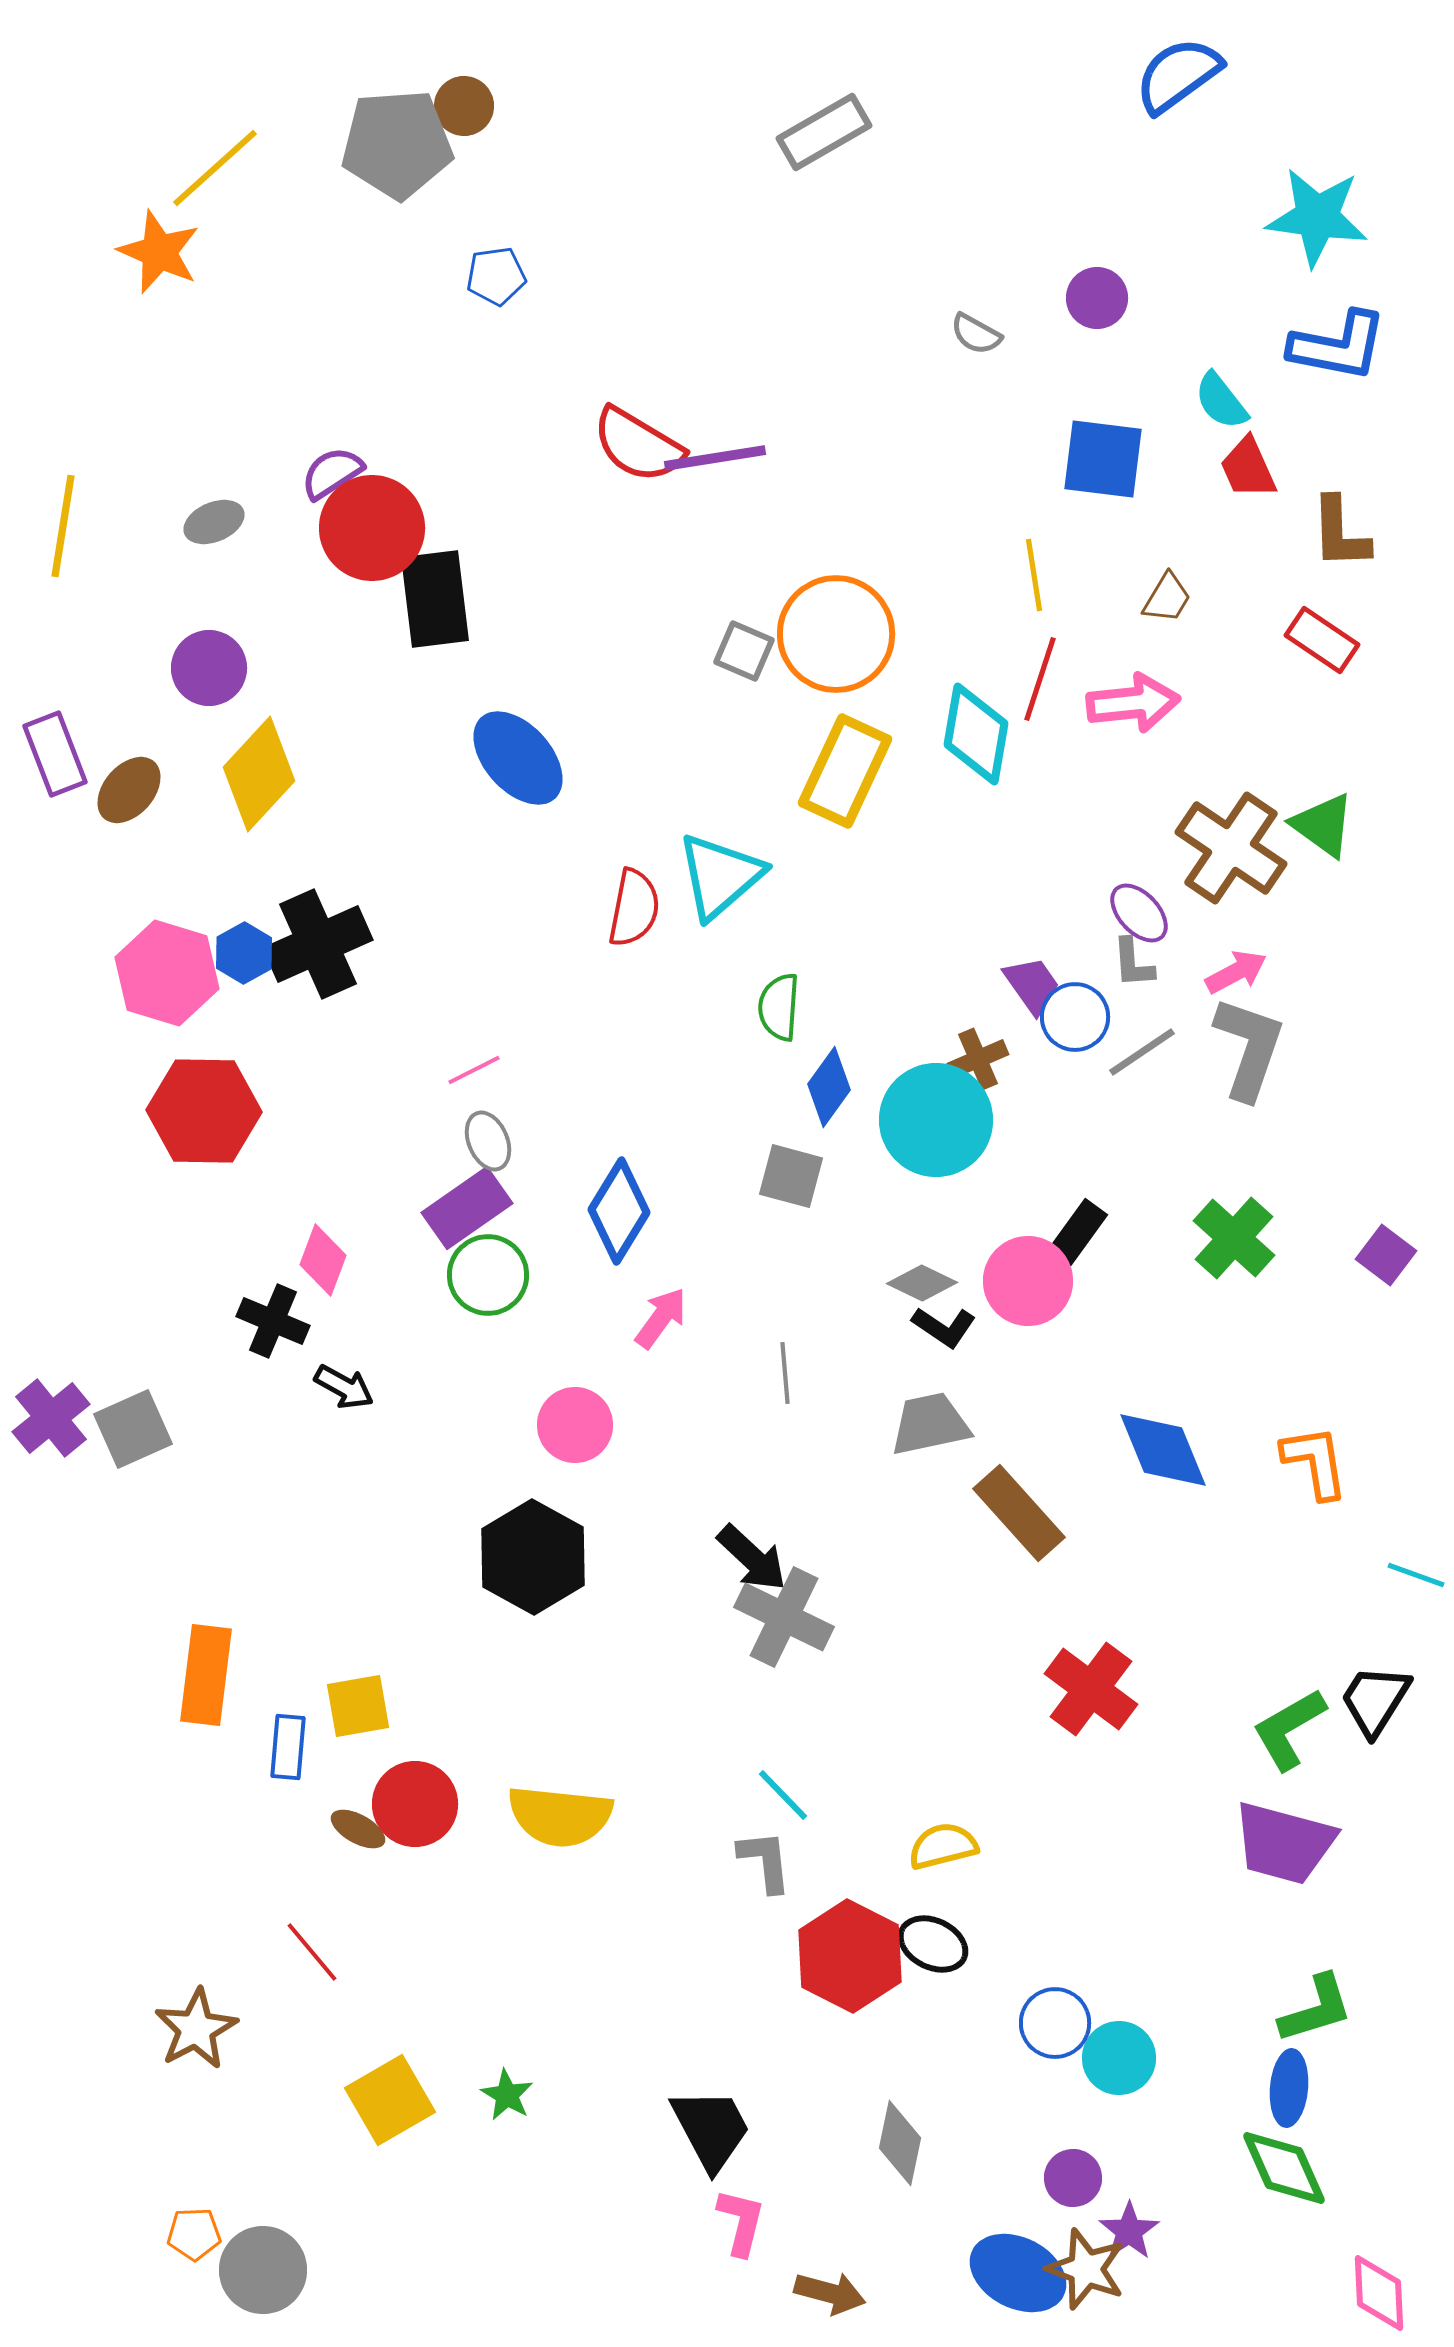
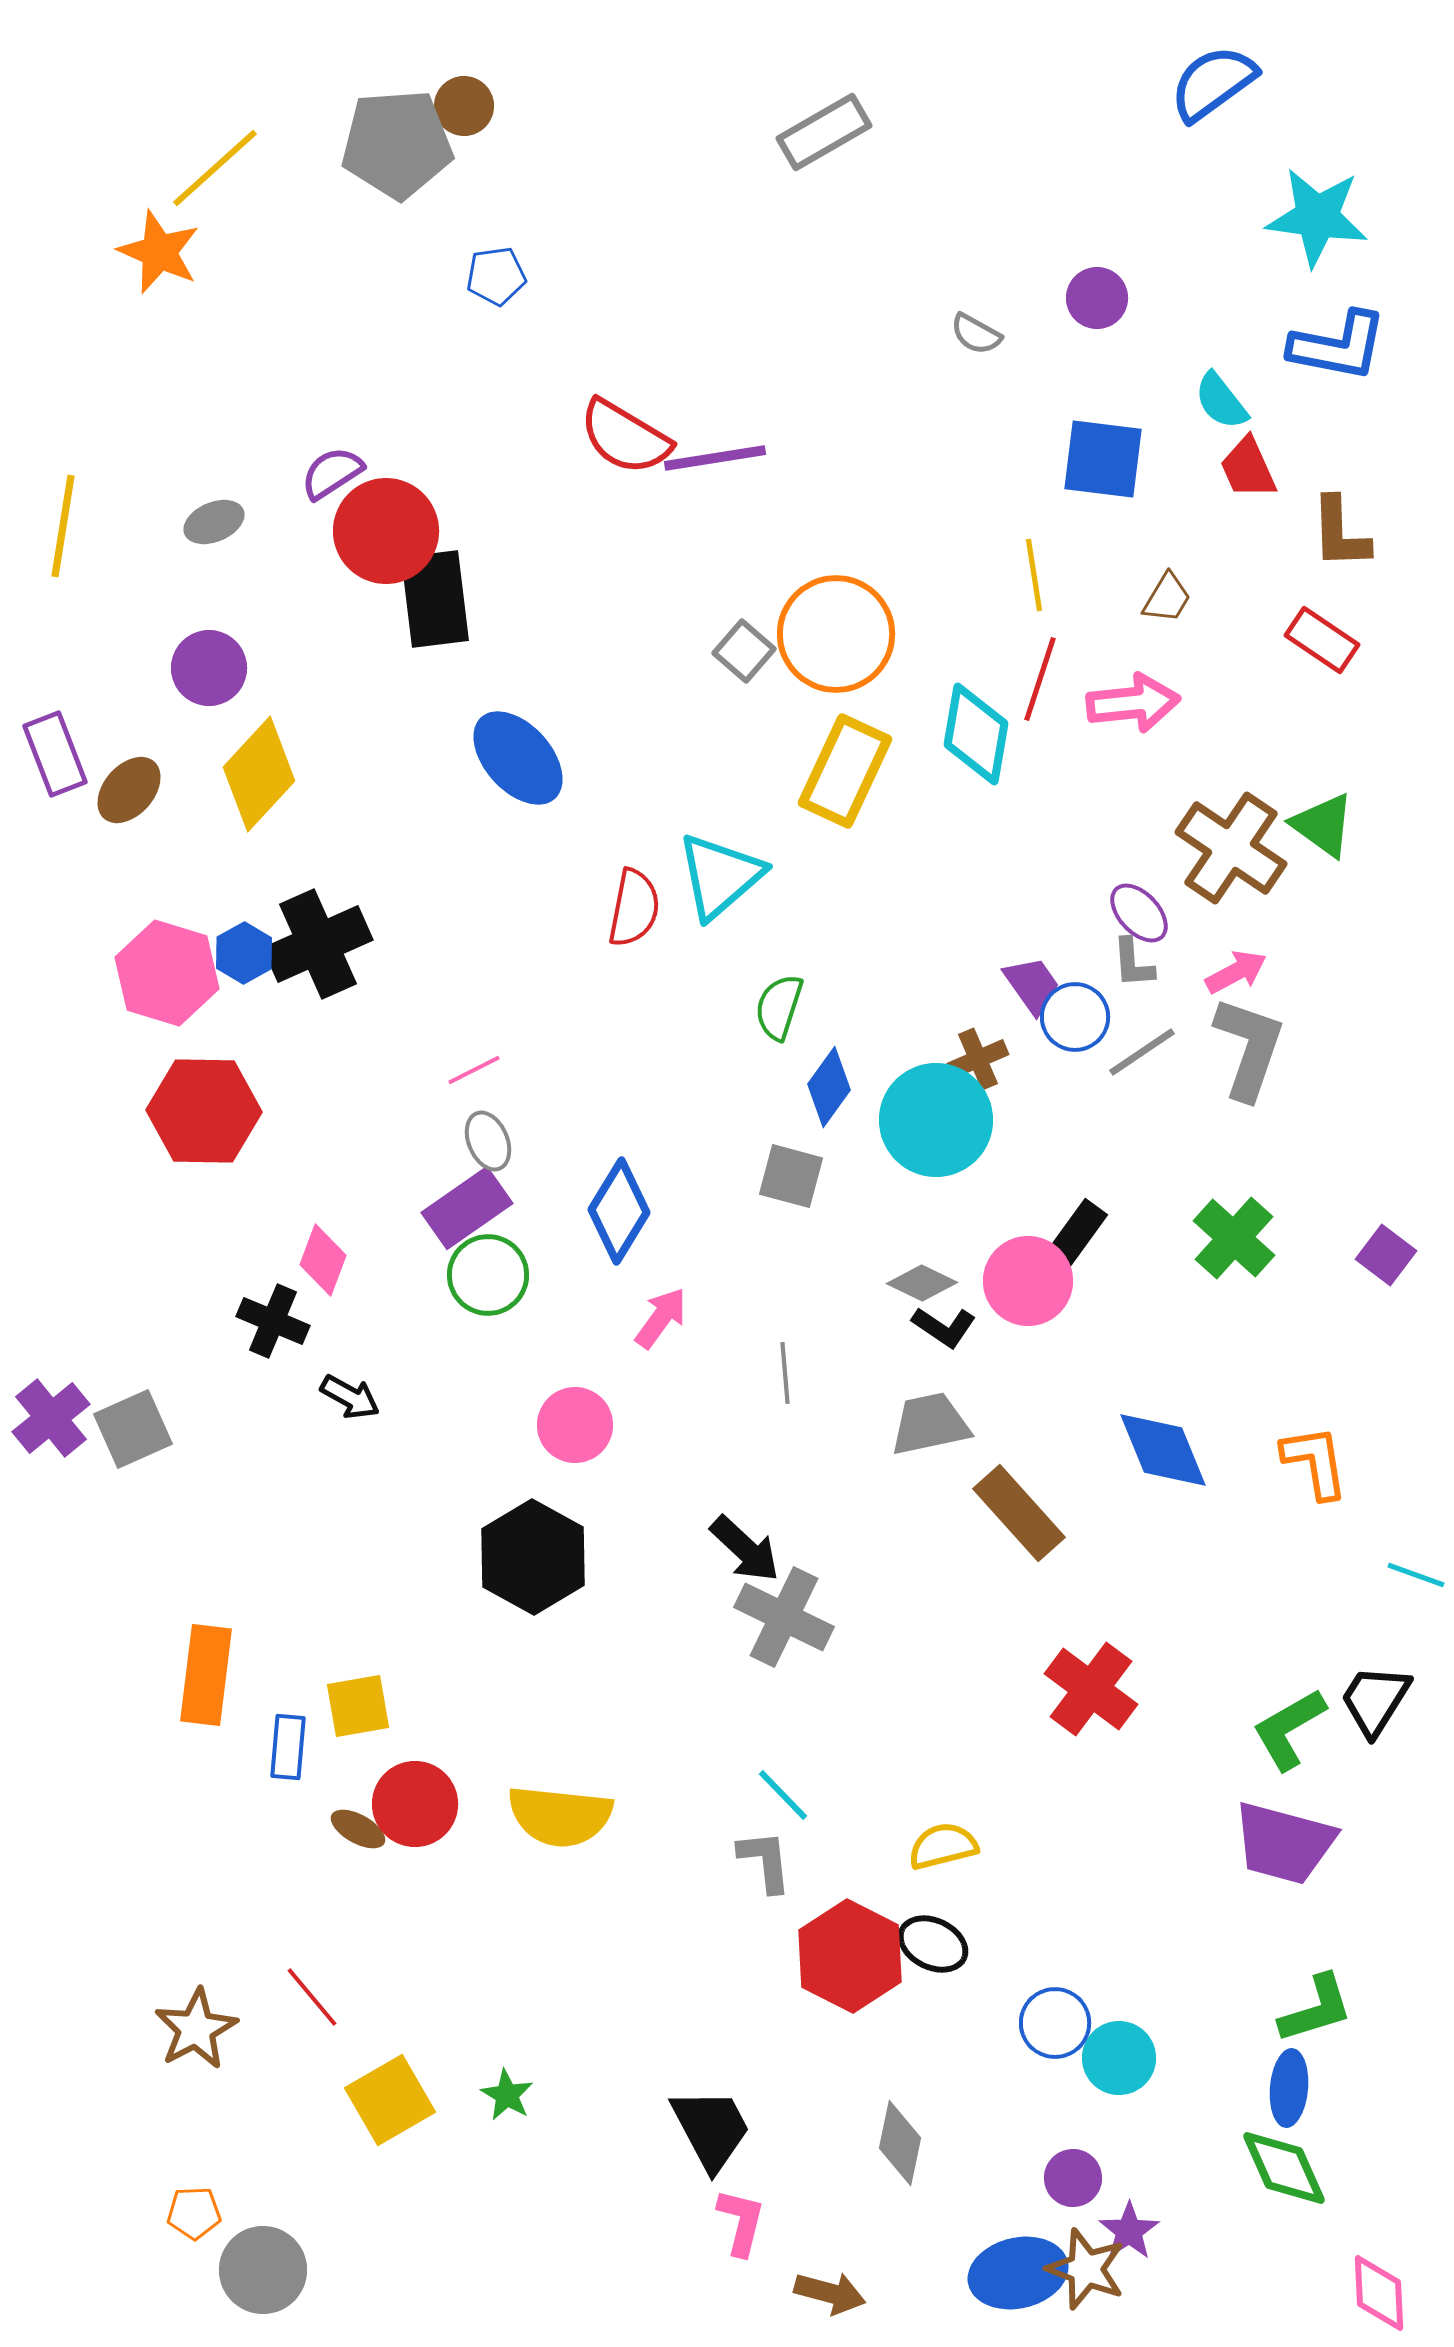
blue semicircle at (1178, 75): moved 35 px right, 8 px down
red semicircle at (638, 445): moved 13 px left, 8 px up
red circle at (372, 528): moved 14 px right, 3 px down
gray square at (744, 651): rotated 18 degrees clockwise
green semicircle at (779, 1007): rotated 14 degrees clockwise
black arrow at (344, 1387): moved 6 px right, 10 px down
black arrow at (752, 1558): moved 7 px left, 9 px up
red line at (312, 1952): moved 45 px down
orange pentagon at (194, 2234): moved 21 px up
blue ellipse at (1018, 2273): rotated 40 degrees counterclockwise
